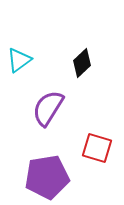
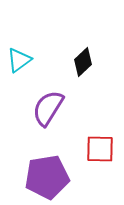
black diamond: moved 1 px right, 1 px up
red square: moved 3 px right, 1 px down; rotated 16 degrees counterclockwise
